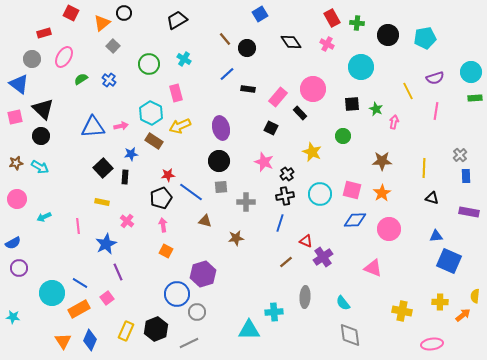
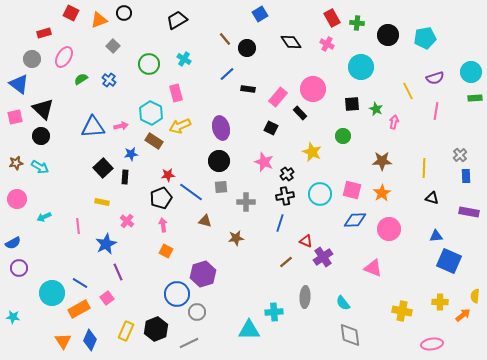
orange triangle at (102, 23): moved 3 px left, 3 px up; rotated 18 degrees clockwise
